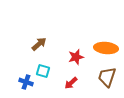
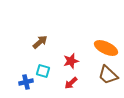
brown arrow: moved 1 px right, 2 px up
orange ellipse: rotated 20 degrees clockwise
red star: moved 5 px left, 4 px down
brown trapezoid: moved 1 px right, 2 px up; rotated 65 degrees counterclockwise
blue cross: rotated 32 degrees counterclockwise
